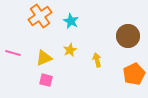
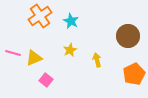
yellow triangle: moved 10 px left
pink square: rotated 24 degrees clockwise
